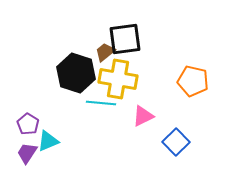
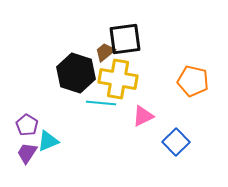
purple pentagon: moved 1 px left, 1 px down
